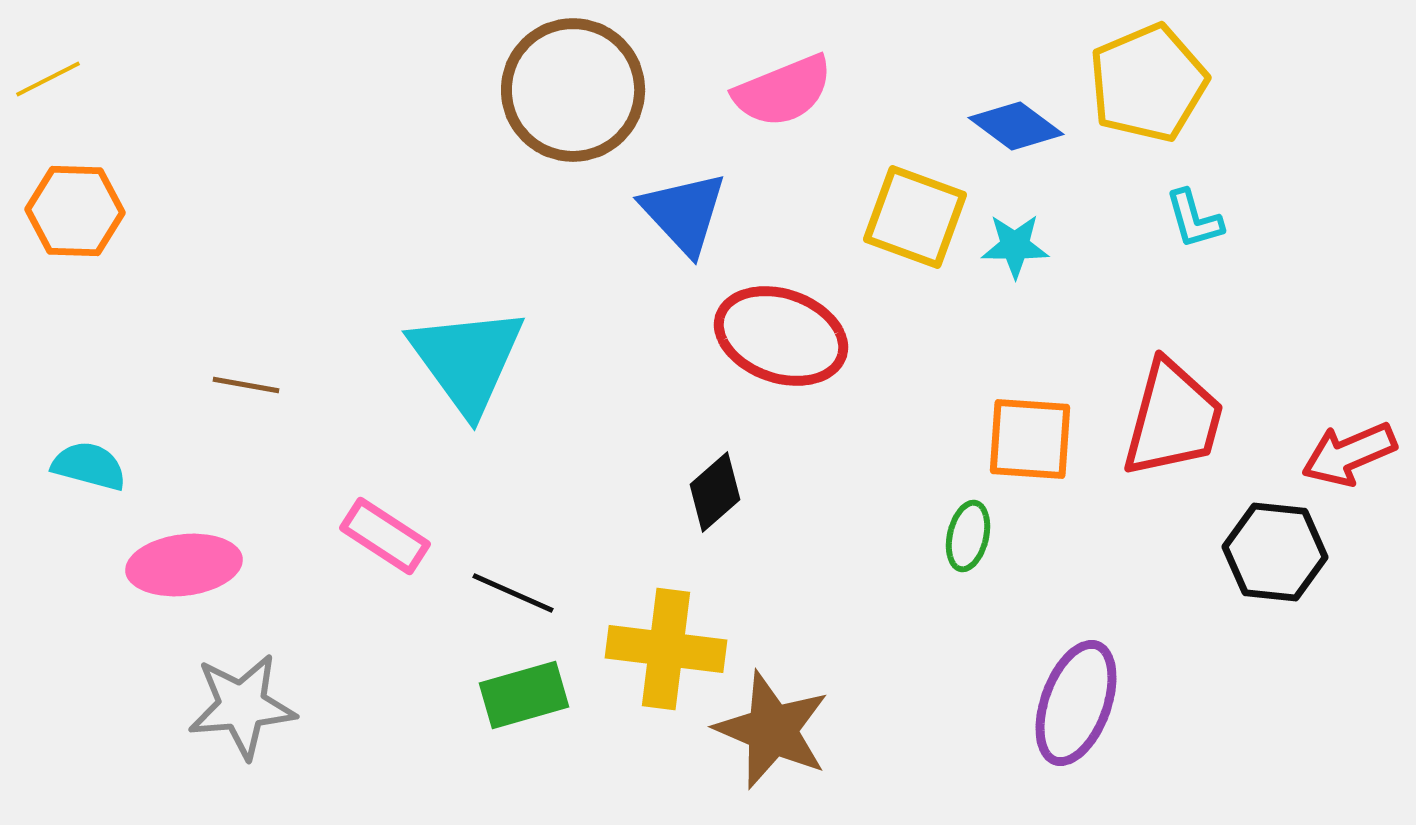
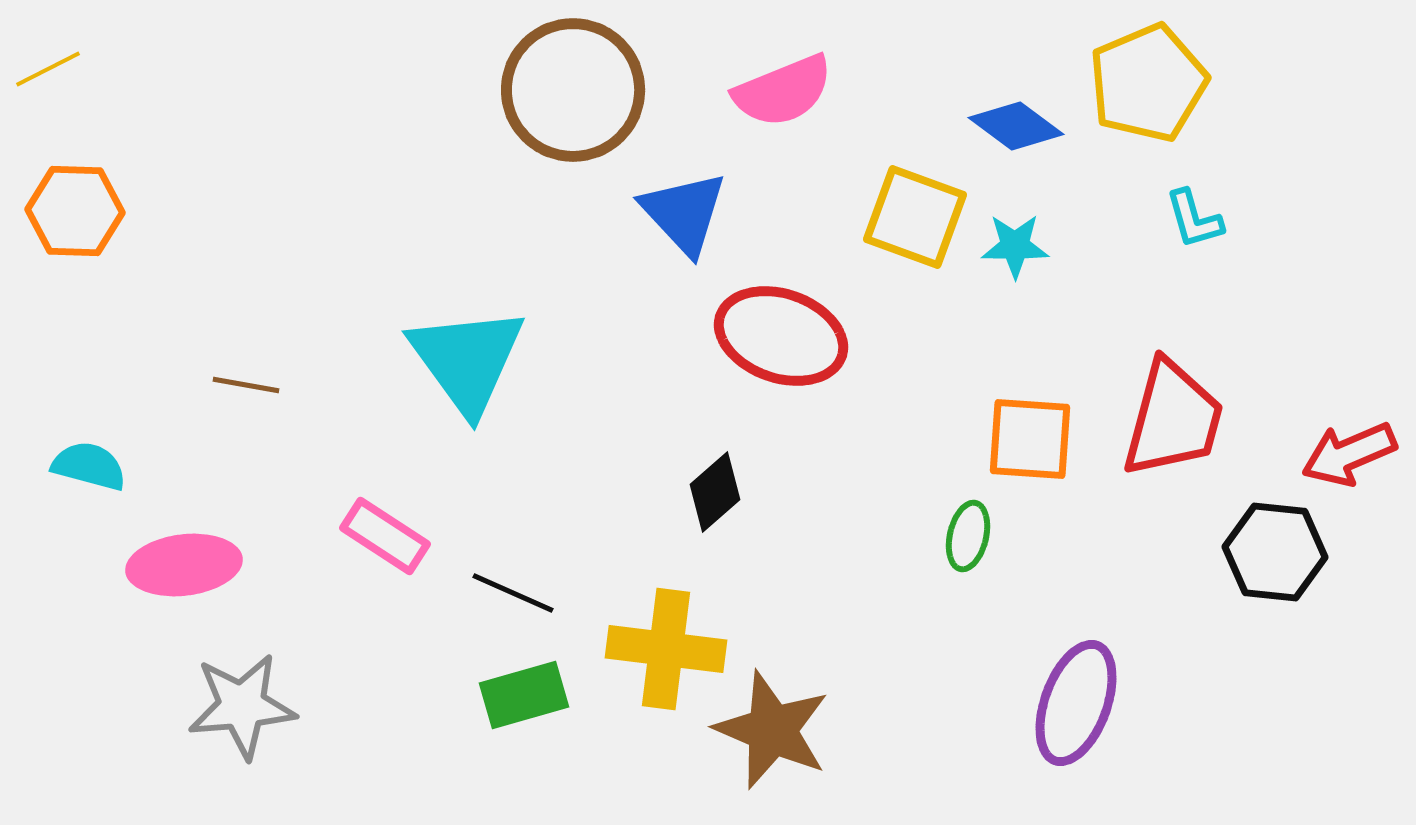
yellow line: moved 10 px up
